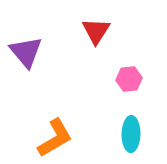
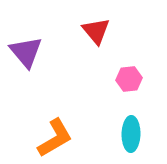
red triangle: rotated 12 degrees counterclockwise
